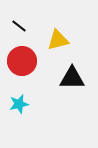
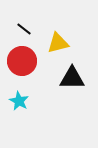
black line: moved 5 px right, 3 px down
yellow triangle: moved 3 px down
cyan star: moved 3 px up; rotated 30 degrees counterclockwise
